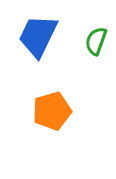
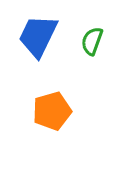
green semicircle: moved 4 px left
